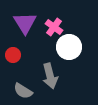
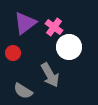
purple triangle: rotated 25 degrees clockwise
red circle: moved 2 px up
gray arrow: moved 1 px up; rotated 15 degrees counterclockwise
